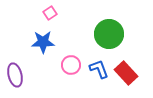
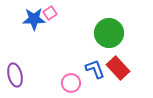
green circle: moved 1 px up
blue star: moved 9 px left, 23 px up
pink circle: moved 18 px down
blue L-shape: moved 4 px left
red rectangle: moved 8 px left, 5 px up
